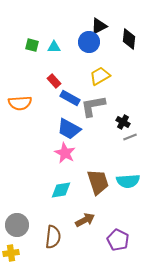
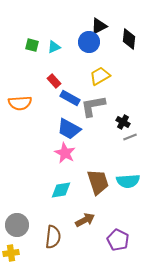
cyan triangle: rotated 24 degrees counterclockwise
